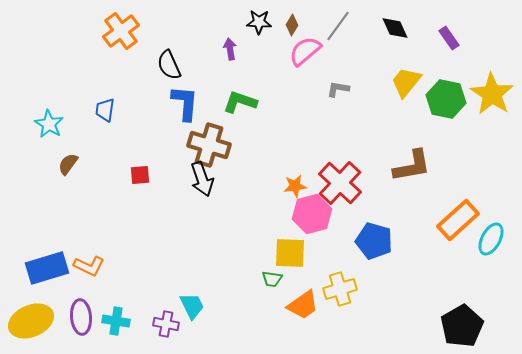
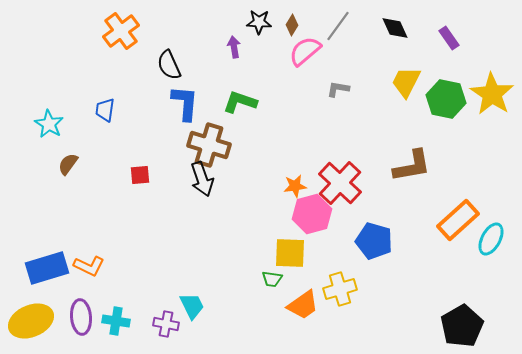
purple arrow: moved 4 px right, 2 px up
yellow trapezoid: rotated 12 degrees counterclockwise
